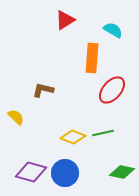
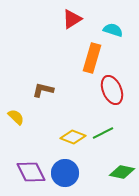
red triangle: moved 7 px right, 1 px up
cyan semicircle: rotated 12 degrees counterclockwise
orange rectangle: rotated 12 degrees clockwise
red ellipse: rotated 64 degrees counterclockwise
green line: rotated 15 degrees counterclockwise
purple diamond: rotated 48 degrees clockwise
